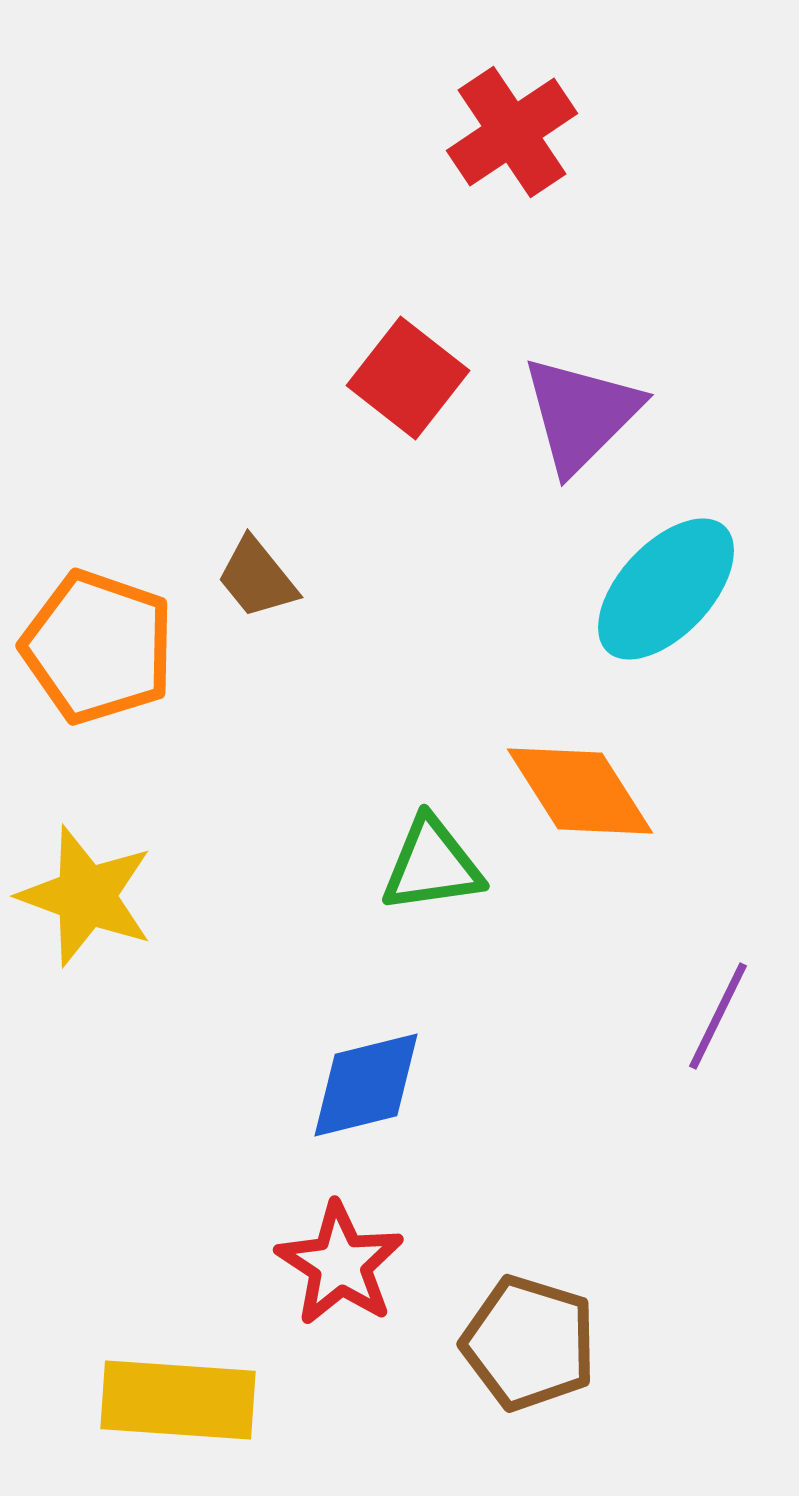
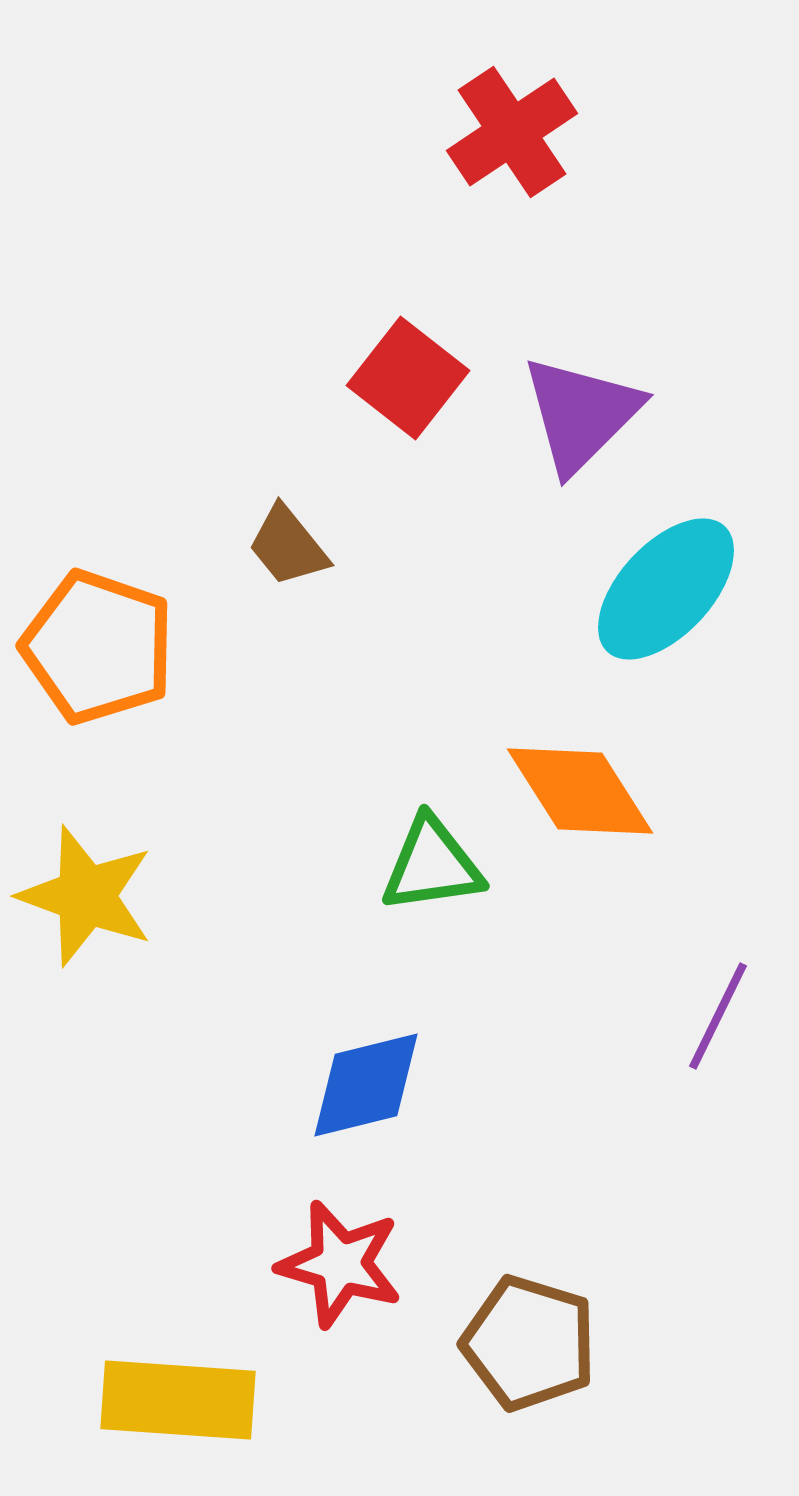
brown trapezoid: moved 31 px right, 32 px up
red star: rotated 17 degrees counterclockwise
